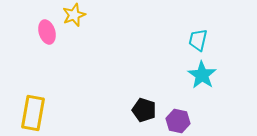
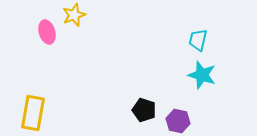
cyan star: rotated 16 degrees counterclockwise
